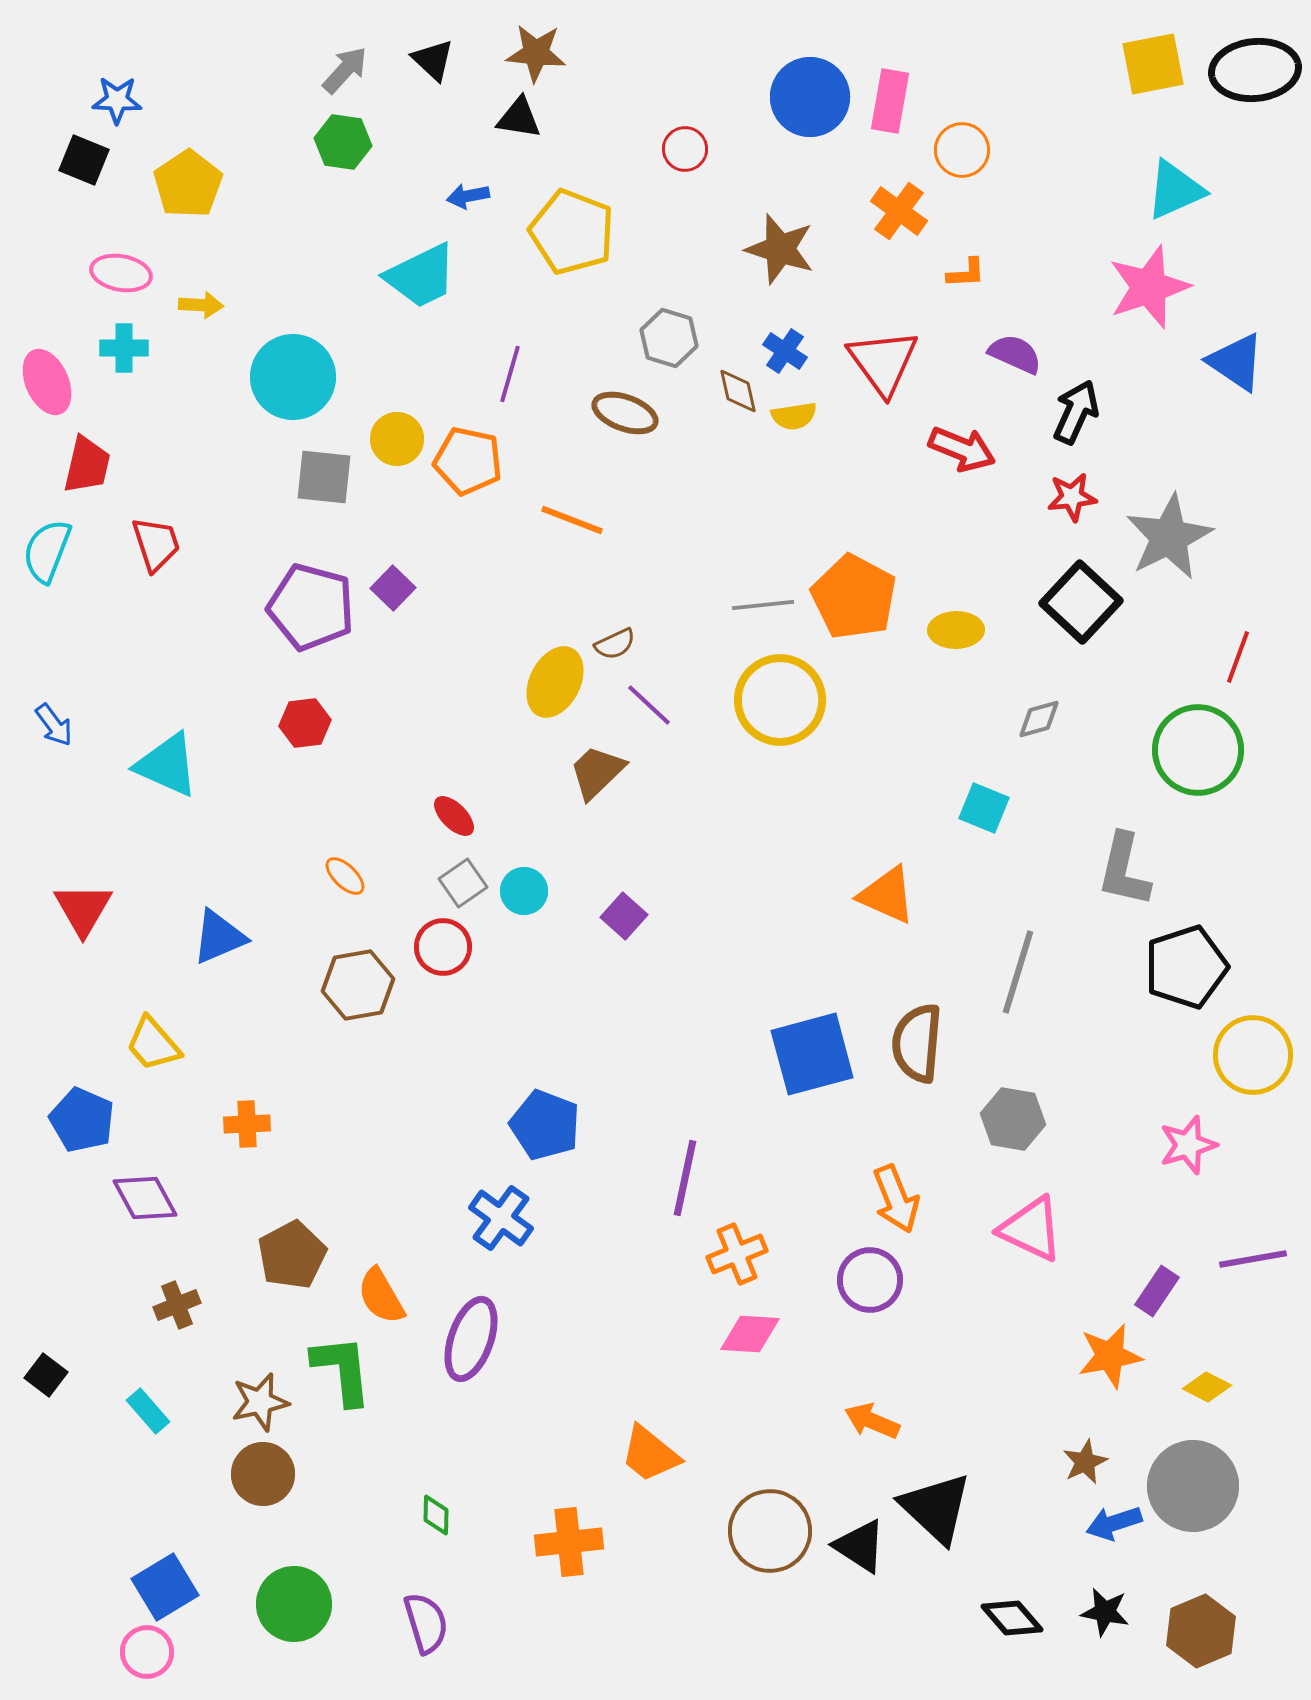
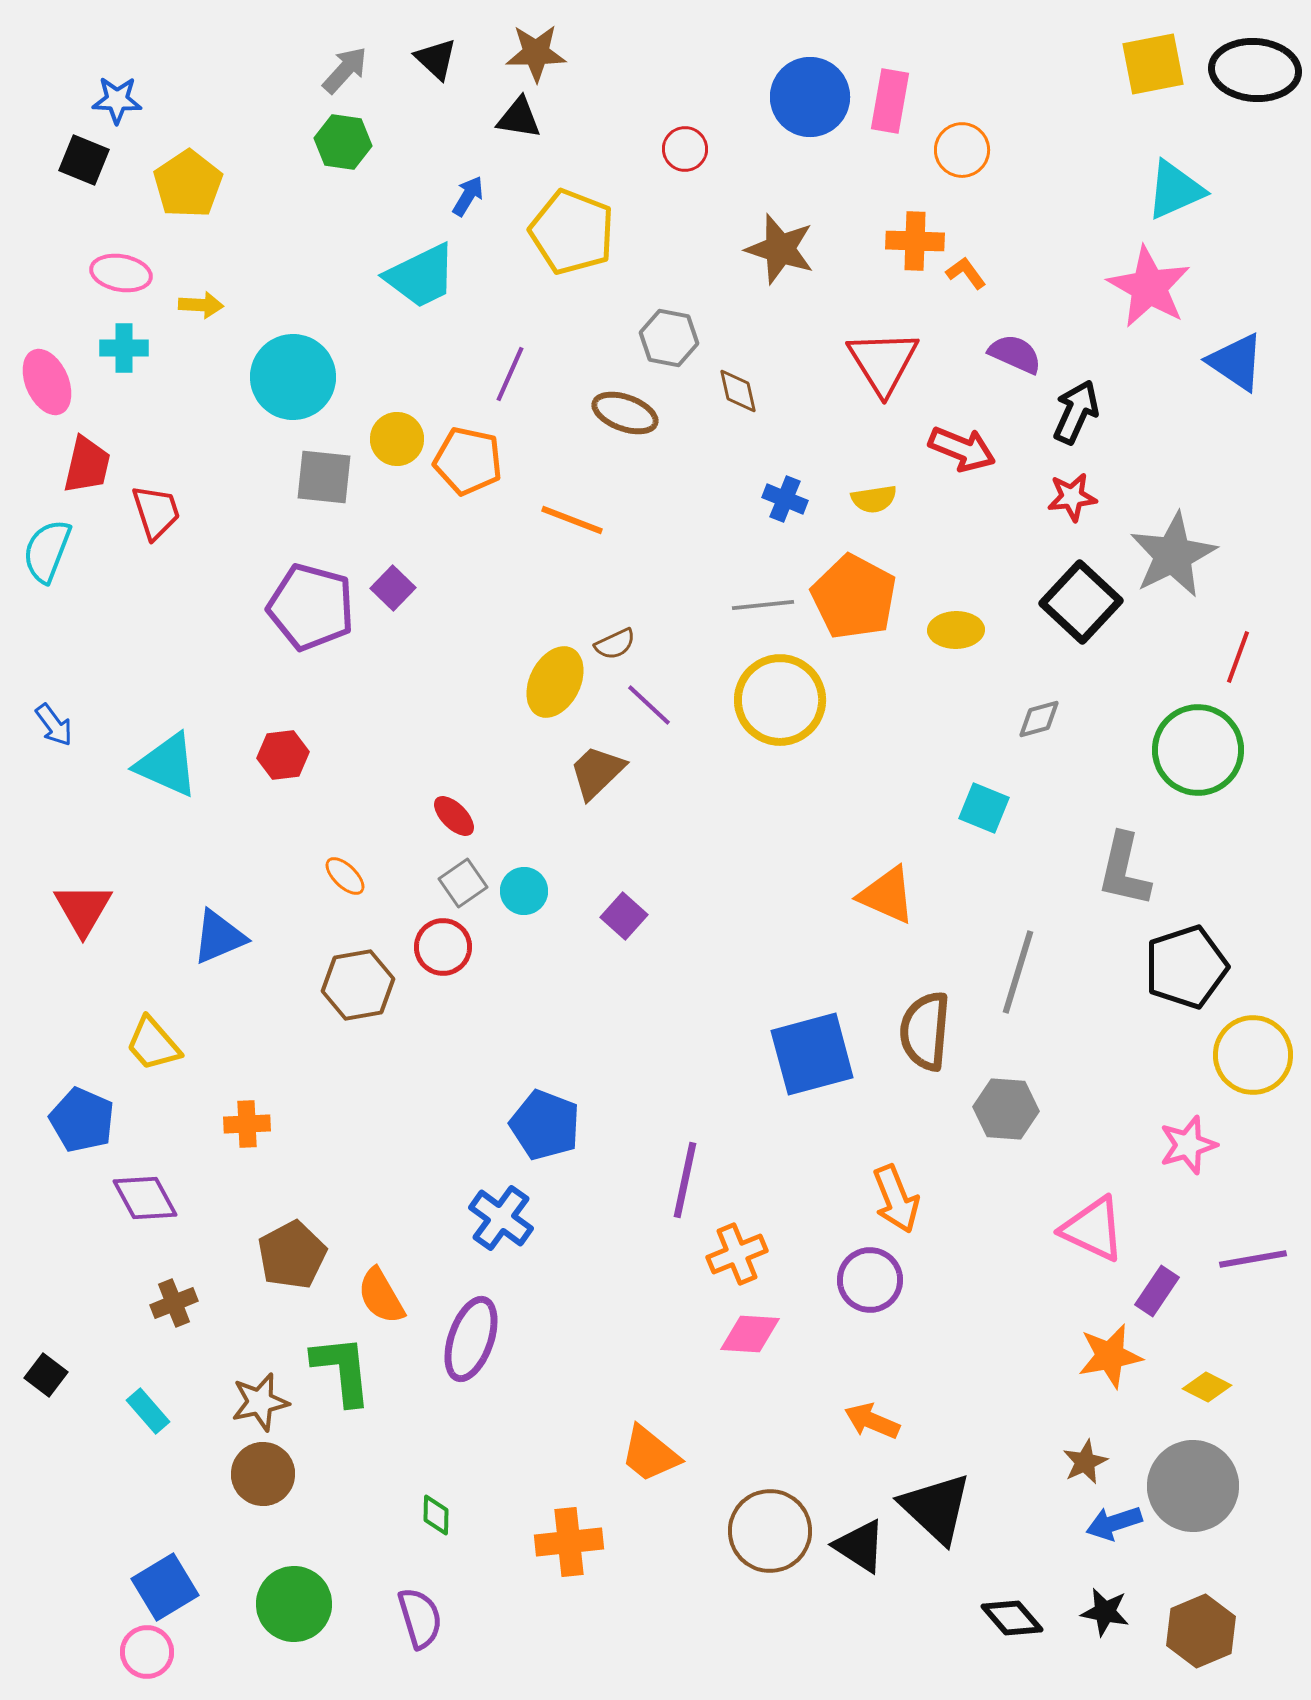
brown star at (536, 53): rotated 6 degrees counterclockwise
black triangle at (433, 60): moved 3 px right, 1 px up
black ellipse at (1255, 70): rotated 10 degrees clockwise
blue arrow at (468, 196): rotated 132 degrees clockwise
orange cross at (899, 211): moved 16 px right, 30 px down; rotated 34 degrees counterclockwise
orange L-shape at (966, 273): rotated 123 degrees counterclockwise
pink star at (1149, 287): rotated 24 degrees counterclockwise
gray hexagon at (669, 338): rotated 6 degrees counterclockwise
blue cross at (785, 351): moved 148 px down; rotated 12 degrees counterclockwise
red triangle at (883, 362): rotated 4 degrees clockwise
purple line at (510, 374): rotated 8 degrees clockwise
yellow semicircle at (794, 416): moved 80 px right, 83 px down
gray star at (1169, 537): moved 4 px right, 18 px down
red trapezoid at (156, 544): moved 32 px up
red hexagon at (305, 723): moved 22 px left, 32 px down
brown semicircle at (917, 1043): moved 8 px right, 12 px up
gray hexagon at (1013, 1119): moved 7 px left, 10 px up; rotated 6 degrees counterclockwise
purple line at (685, 1178): moved 2 px down
pink triangle at (1031, 1229): moved 62 px right
brown cross at (177, 1305): moved 3 px left, 2 px up
purple semicircle at (426, 1623): moved 6 px left, 5 px up
